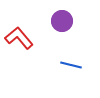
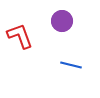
red L-shape: moved 1 px right, 2 px up; rotated 20 degrees clockwise
